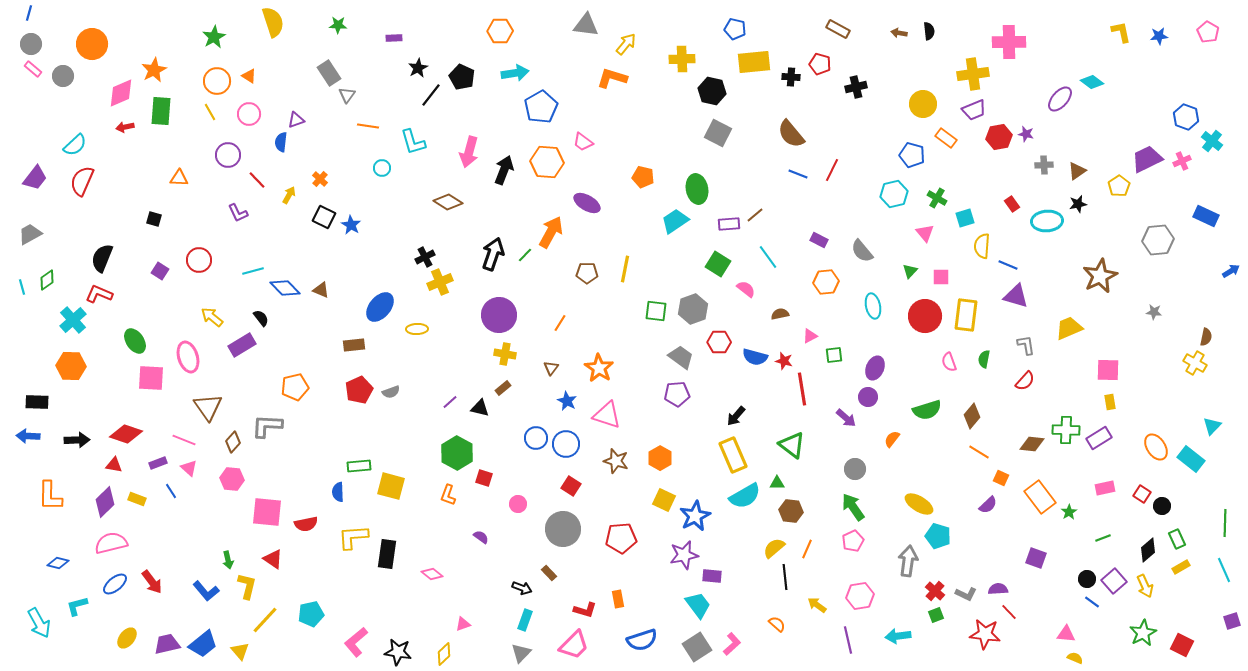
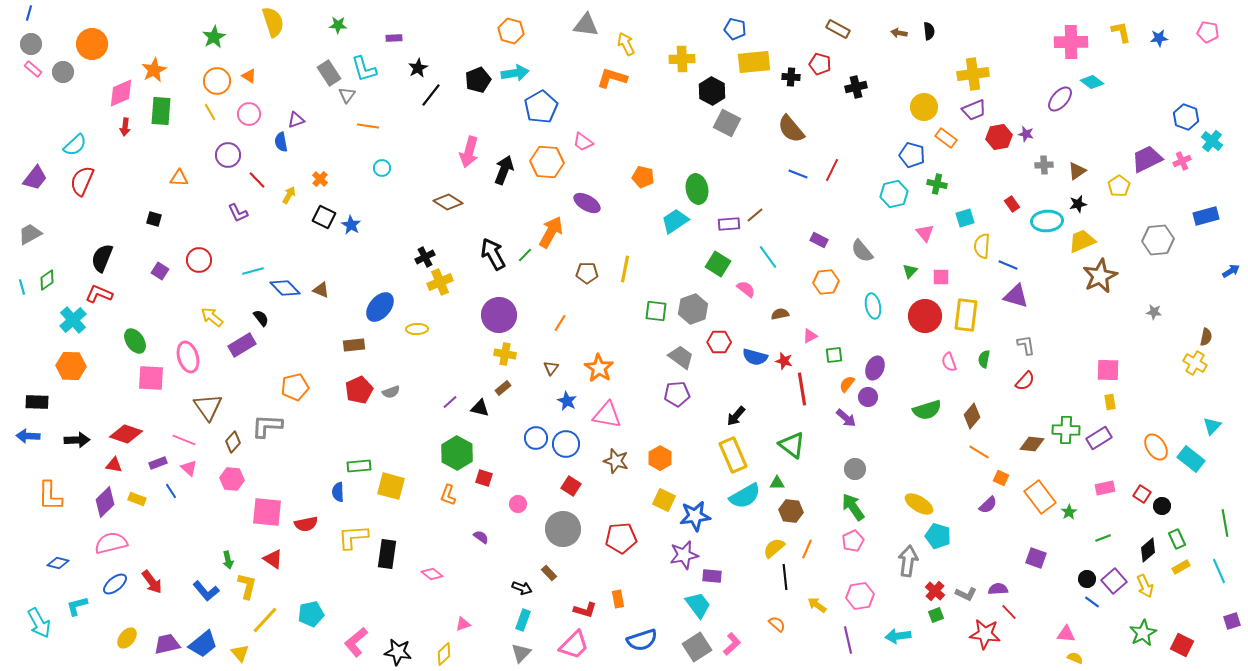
orange hexagon at (500, 31): moved 11 px right; rotated 15 degrees clockwise
pink pentagon at (1208, 32): rotated 20 degrees counterclockwise
blue star at (1159, 36): moved 2 px down
pink cross at (1009, 42): moved 62 px right
yellow arrow at (626, 44): rotated 65 degrees counterclockwise
gray circle at (63, 76): moved 4 px up
black pentagon at (462, 77): moved 16 px right, 3 px down; rotated 25 degrees clockwise
black hexagon at (712, 91): rotated 16 degrees clockwise
yellow circle at (923, 104): moved 1 px right, 3 px down
red arrow at (125, 127): rotated 72 degrees counterclockwise
gray square at (718, 133): moved 9 px right, 10 px up
brown semicircle at (791, 134): moved 5 px up
blue semicircle at (281, 142): rotated 18 degrees counterclockwise
cyan L-shape at (413, 142): moved 49 px left, 73 px up
green cross at (937, 198): moved 14 px up; rotated 18 degrees counterclockwise
blue rectangle at (1206, 216): rotated 40 degrees counterclockwise
black arrow at (493, 254): rotated 48 degrees counterclockwise
yellow trapezoid at (1069, 328): moved 13 px right, 87 px up
pink triangle at (607, 415): rotated 8 degrees counterclockwise
orange semicircle at (892, 439): moved 45 px left, 55 px up
blue star at (695, 516): rotated 20 degrees clockwise
green line at (1225, 523): rotated 12 degrees counterclockwise
cyan line at (1224, 570): moved 5 px left, 1 px down
cyan rectangle at (525, 620): moved 2 px left
yellow triangle at (240, 651): moved 2 px down
